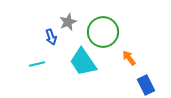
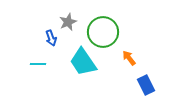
blue arrow: moved 1 px down
cyan line: moved 1 px right; rotated 14 degrees clockwise
